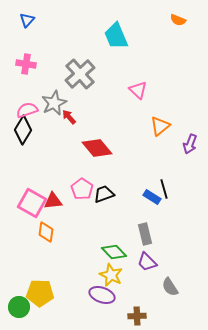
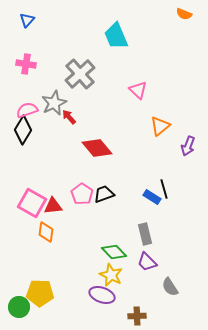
orange semicircle: moved 6 px right, 6 px up
purple arrow: moved 2 px left, 2 px down
pink pentagon: moved 5 px down
red triangle: moved 5 px down
